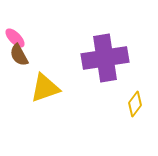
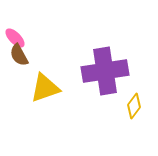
purple cross: moved 13 px down
yellow diamond: moved 1 px left, 2 px down
